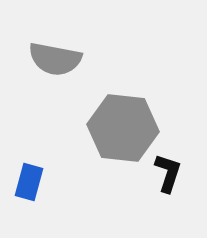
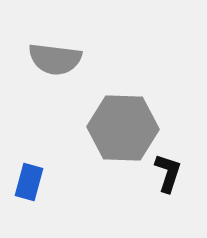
gray semicircle: rotated 4 degrees counterclockwise
gray hexagon: rotated 4 degrees counterclockwise
